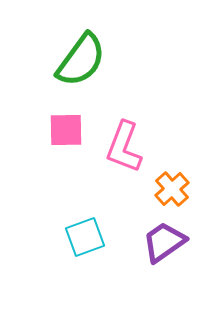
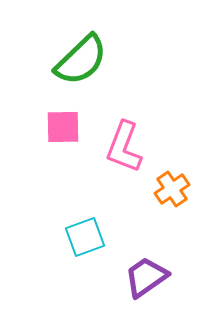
green semicircle: rotated 10 degrees clockwise
pink square: moved 3 px left, 3 px up
orange cross: rotated 8 degrees clockwise
purple trapezoid: moved 18 px left, 35 px down
